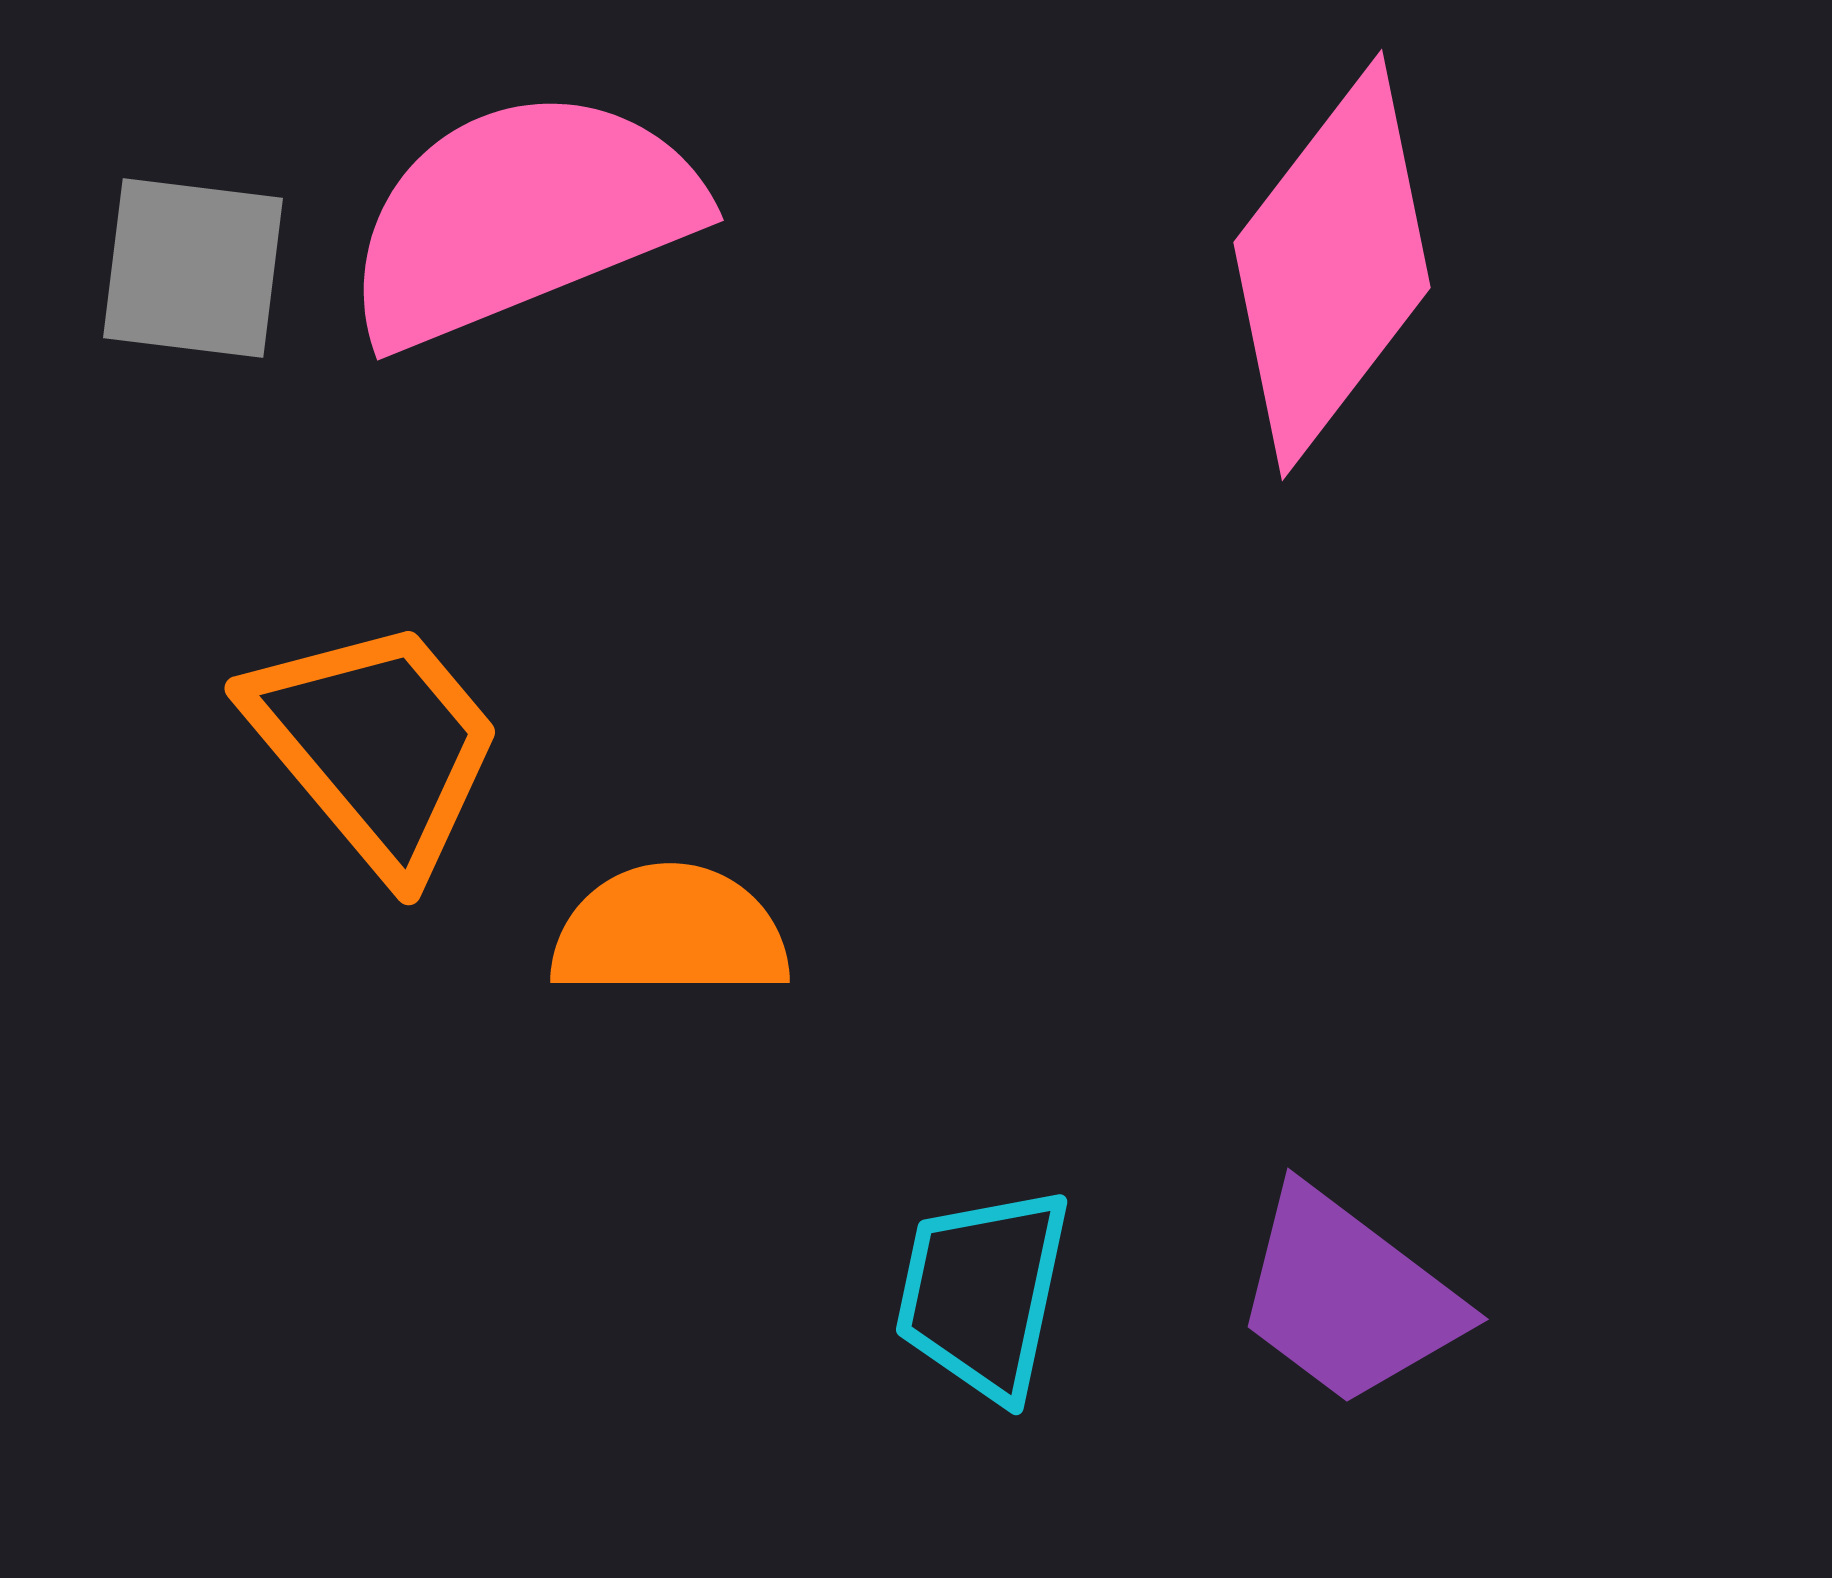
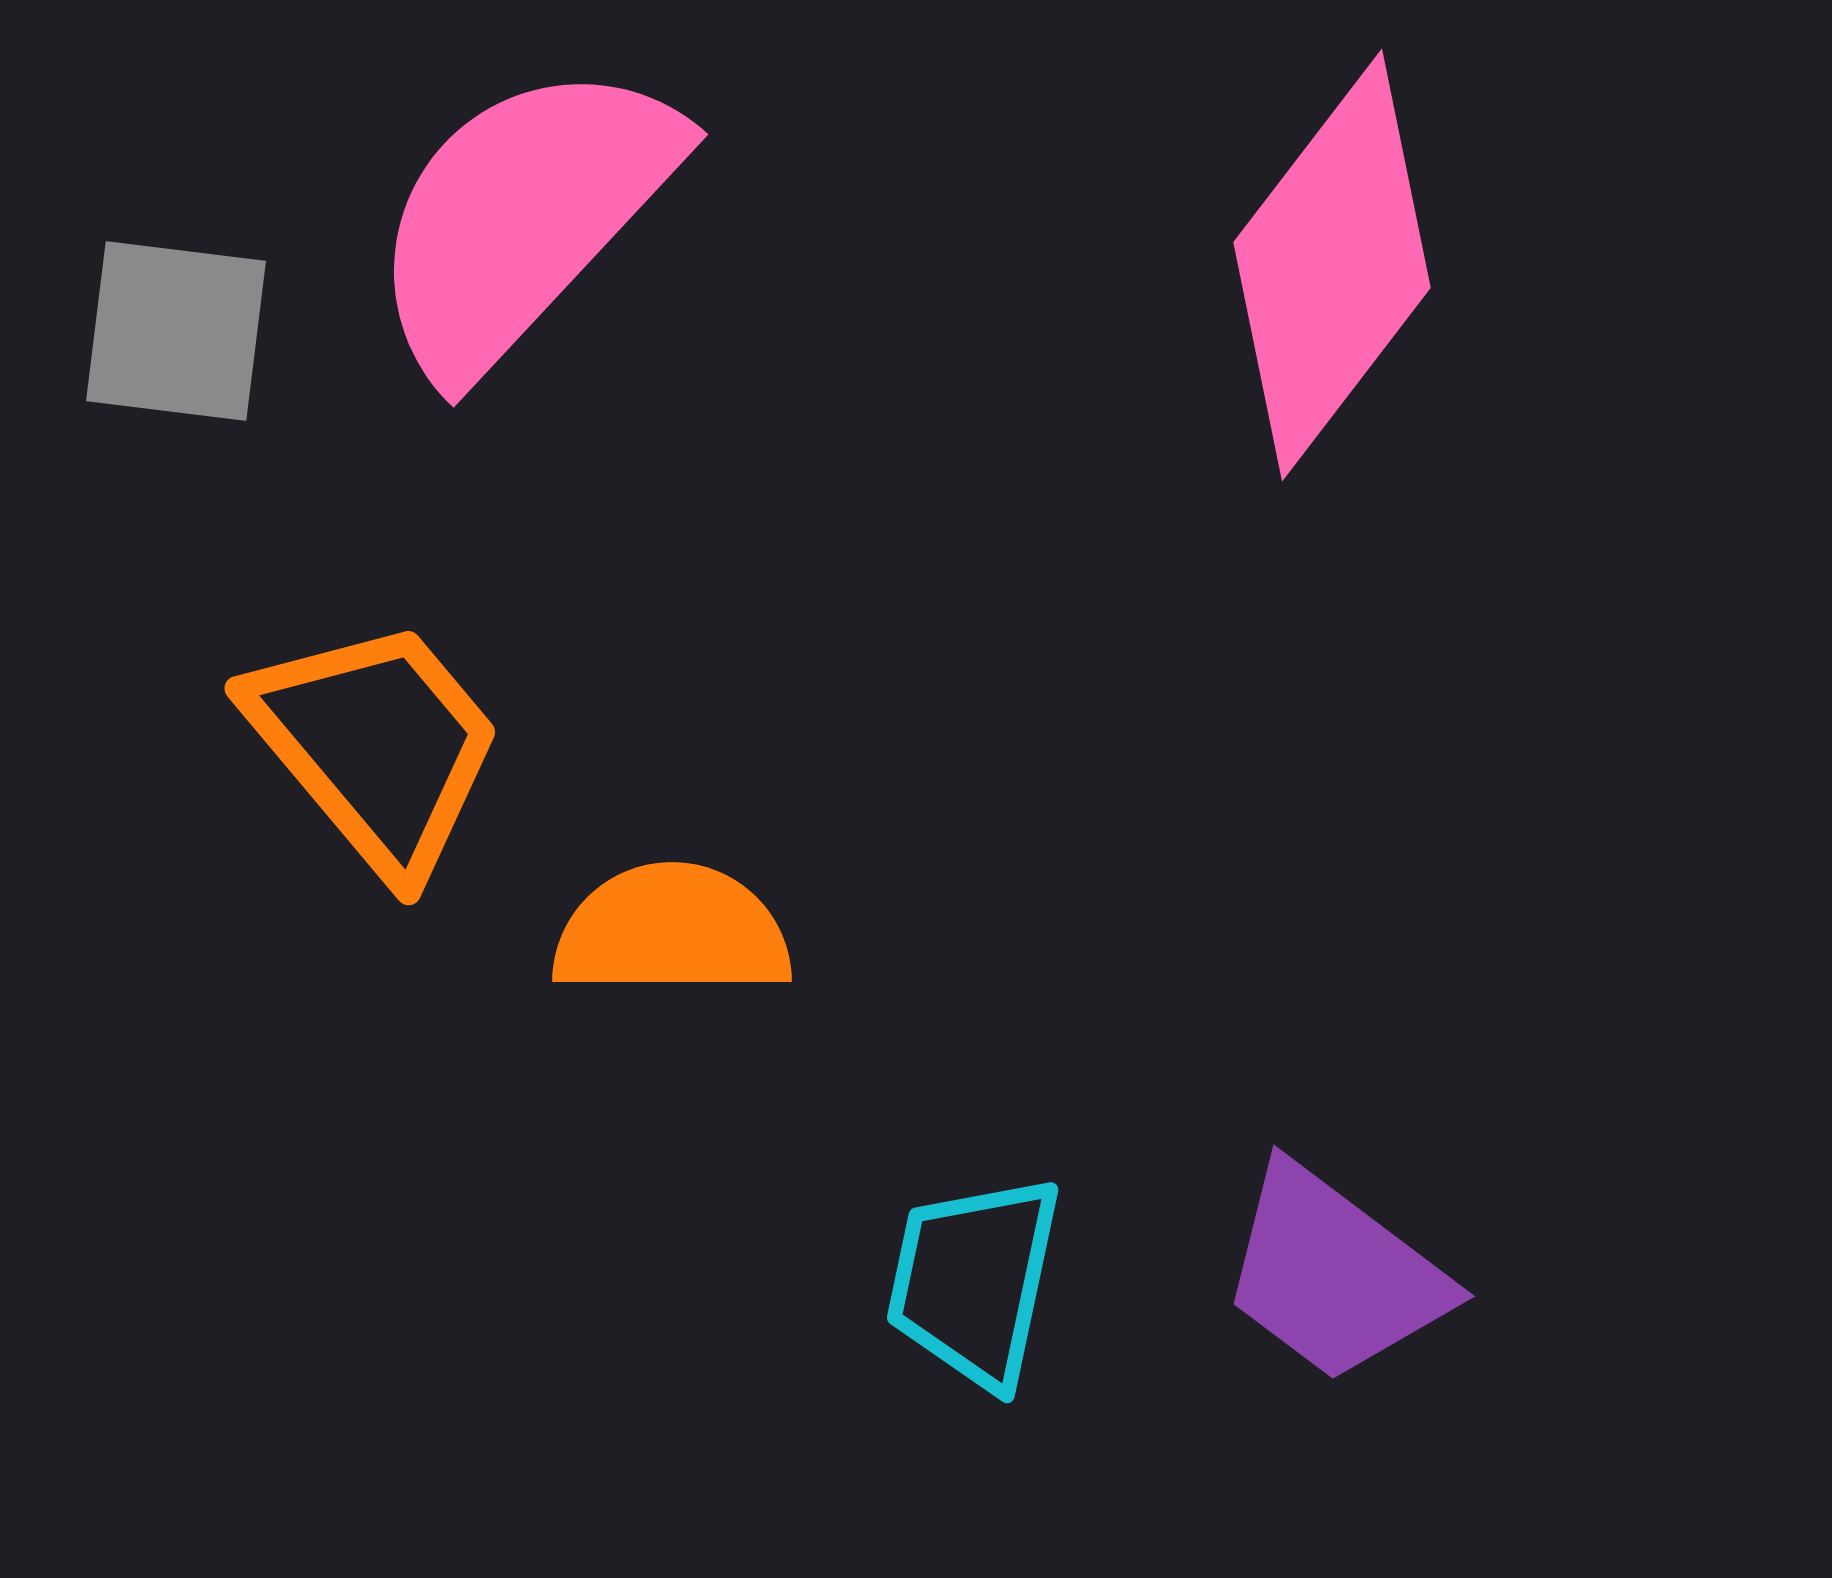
pink semicircle: moved 2 px right; rotated 25 degrees counterclockwise
gray square: moved 17 px left, 63 px down
orange semicircle: moved 2 px right, 1 px up
cyan trapezoid: moved 9 px left, 12 px up
purple trapezoid: moved 14 px left, 23 px up
